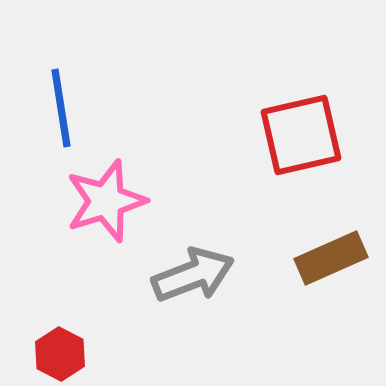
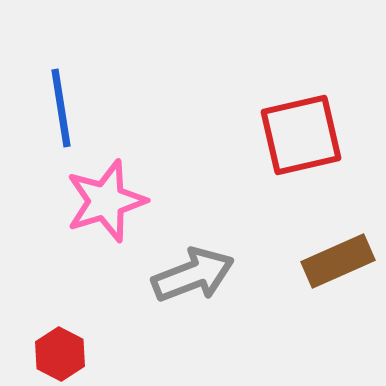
brown rectangle: moved 7 px right, 3 px down
